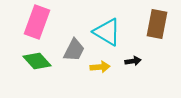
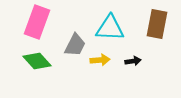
cyan triangle: moved 3 px right, 4 px up; rotated 28 degrees counterclockwise
gray trapezoid: moved 1 px right, 5 px up
yellow arrow: moved 7 px up
